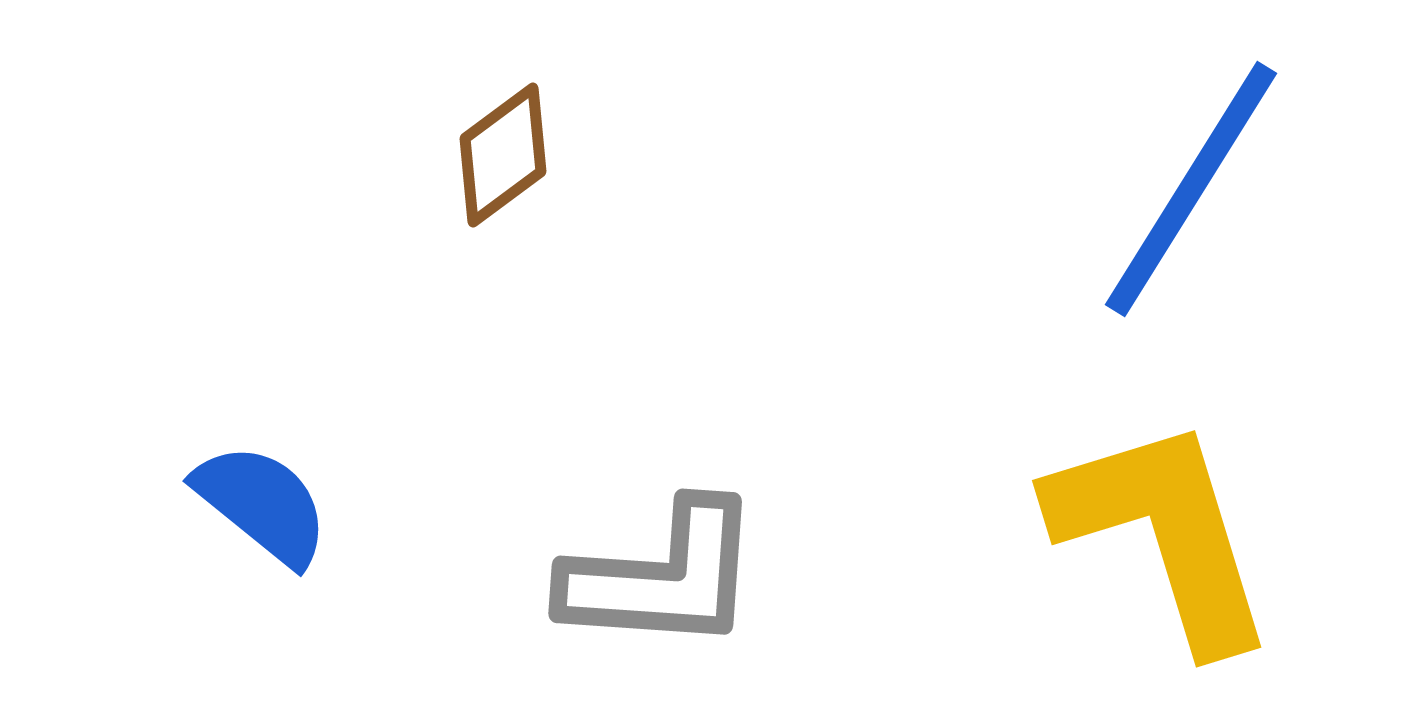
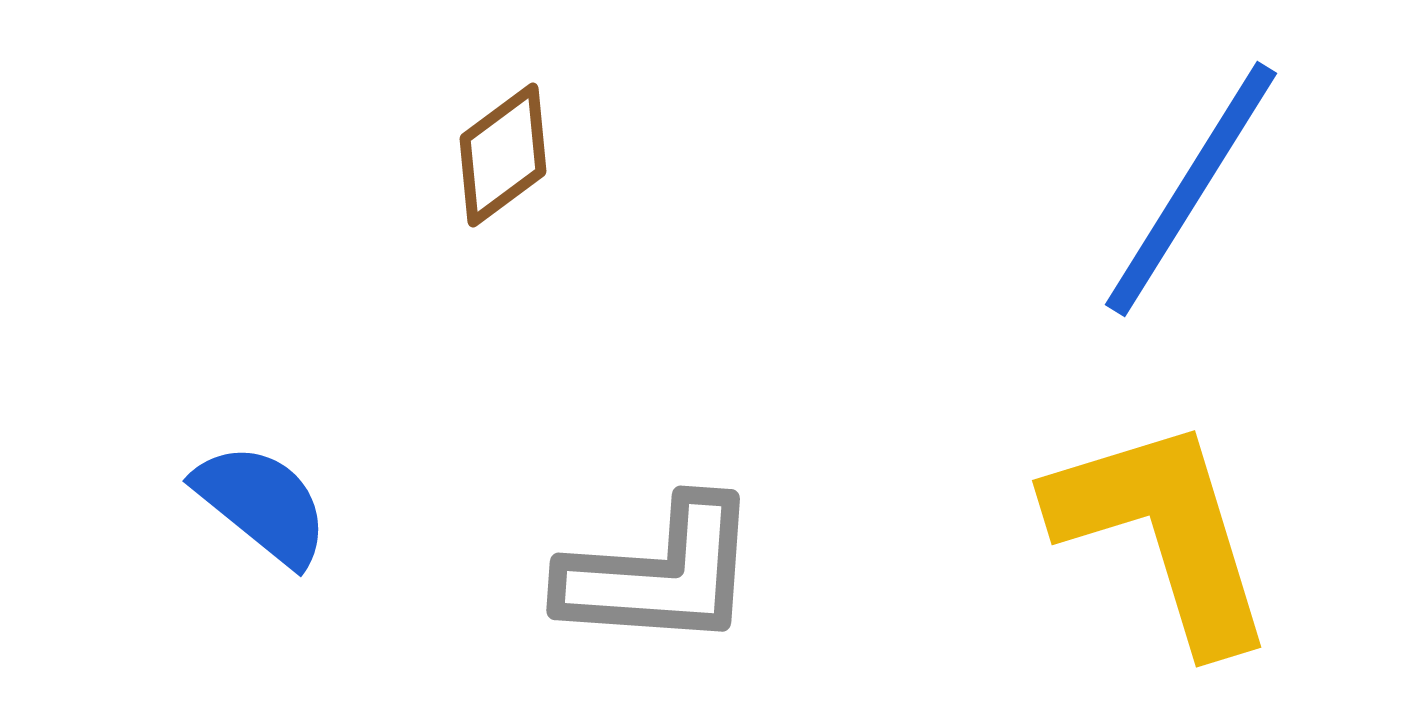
gray L-shape: moved 2 px left, 3 px up
